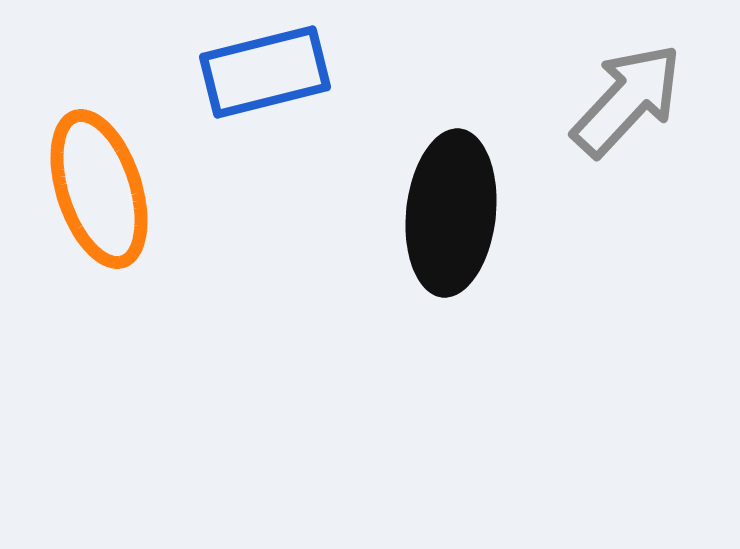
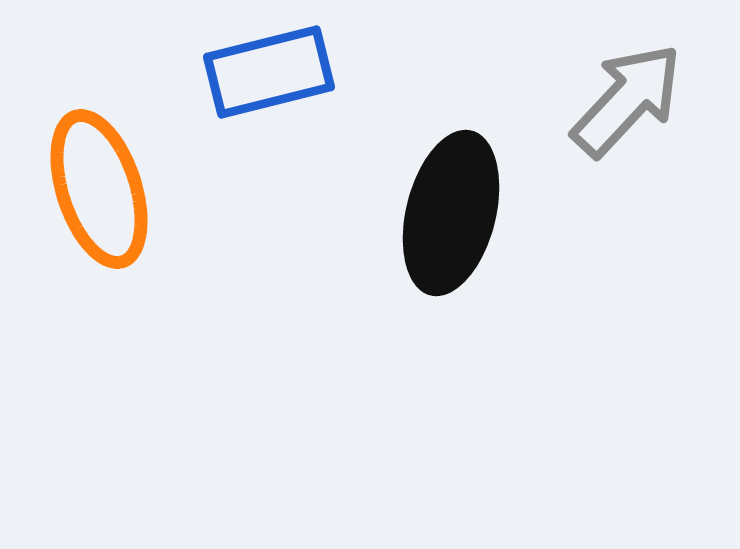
blue rectangle: moved 4 px right
black ellipse: rotated 8 degrees clockwise
